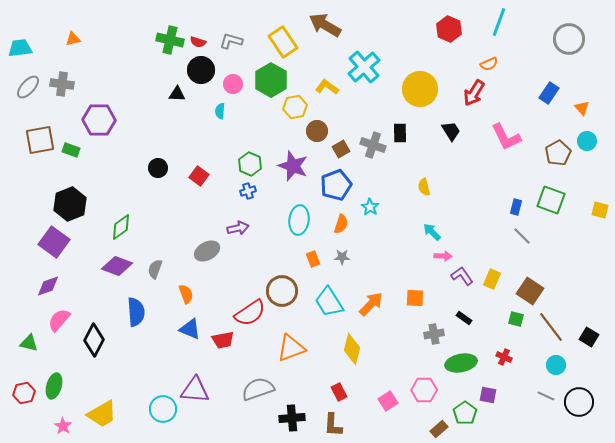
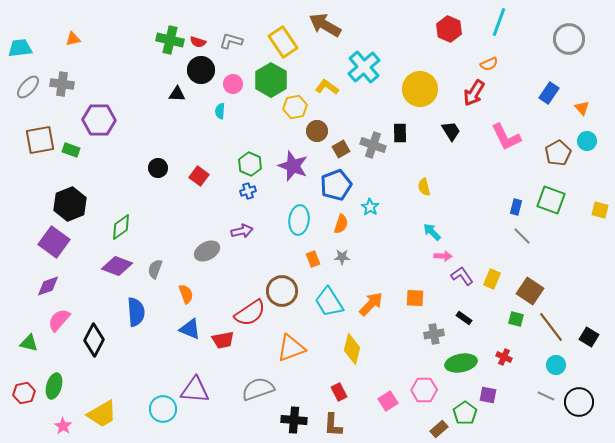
purple arrow at (238, 228): moved 4 px right, 3 px down
black cross at (292, 418): moved 2 px right, 2 px down; rotated 10 degrees clockwise
